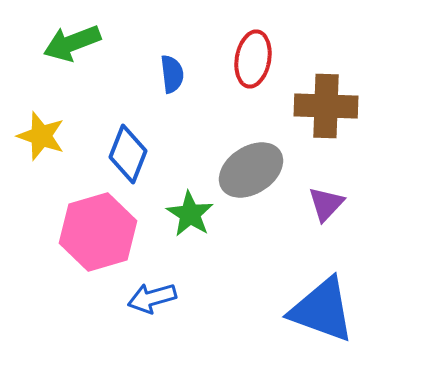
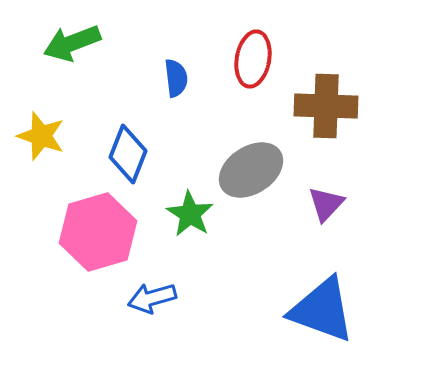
blue semicircle: moved 4 px right, 4 px down
